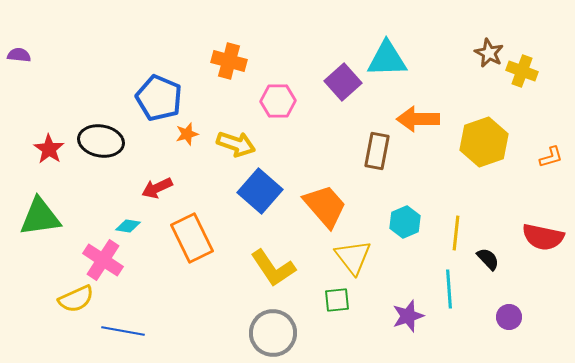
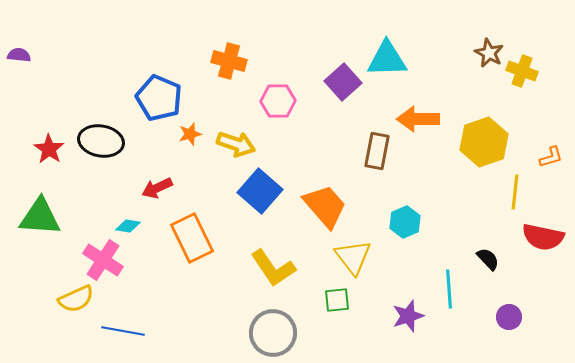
orange star: moved 3 px right
green triangle: rotated 12 degrees clockwise
yellow line: moved 59 px right, 41 px up
